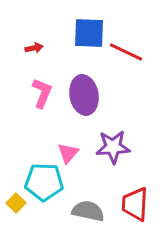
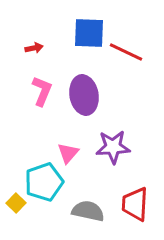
pink L-shape: moved 2 px up
cyan pentagon: rotated 21 degrees counterclockwise
